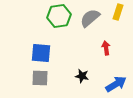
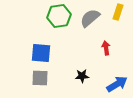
black star: rotated 16 degrees counterclockwise
blue arrow: moved 1 px right
